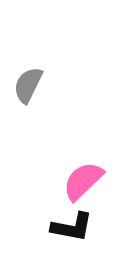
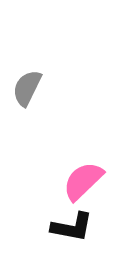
gray semicircle: moved 1 px left, 3 px down
